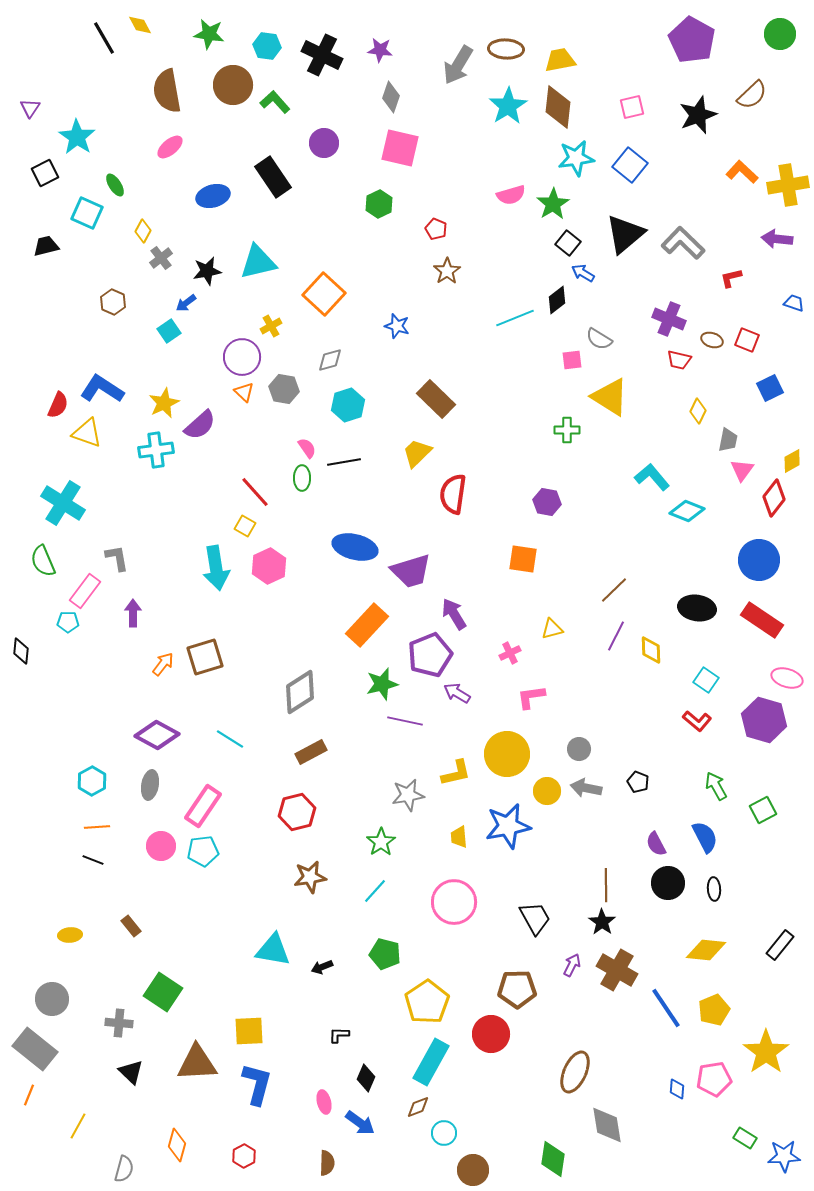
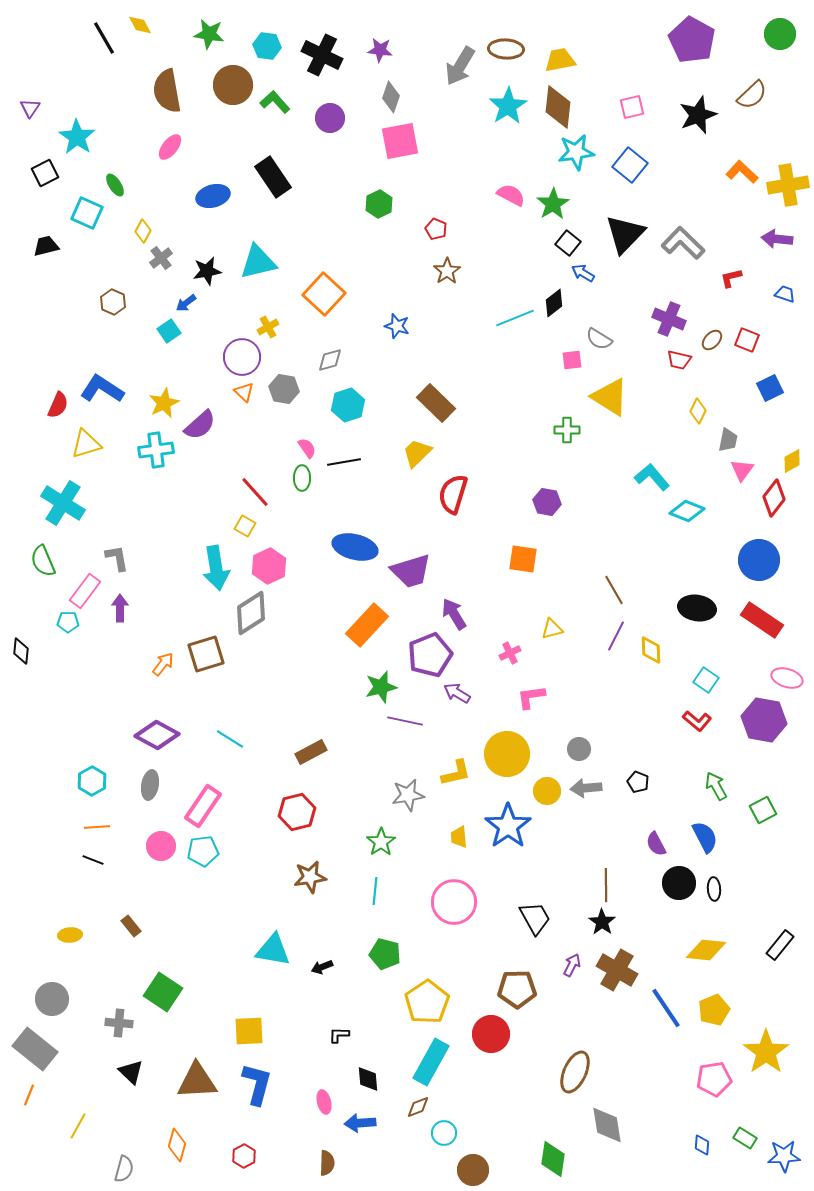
gray arrow at (458, 65): moved 2 px right, 1 px down
purple circle at (324, 143): moved 6 px right, 25 px up
pink ellipse at (170, 147): rotated 12 degrees counterclockwise
pink square at (400, 148): moved 7 px up; rotated 24 degrees counterclockwise
cyan star at (576, 158): moved 6 px up
pink semicircle at (511, 195): rotated 136 degrees counterclockwise
black triangle at (625, 234): rotated 6 degrees counterclockwise
black diamond at (557, 300): moved 3 px left, 3 px down
blue trapezoid at (794, 303): moved 9 px left, 9 px up
yellow cross at (271, 326): moved 3 px left, 1 px down
brown ellipse at (712, 340): rotated 65 degrees counterclockwise
brown rectangle at (436, 399): moved 4 px down
yellow triangle at (87, 433): moved 1 px left, 11 px down; rotated 36 degrees counterclockwise
red semicircle at (453, 494): rotated 9 degrees clockwise
brown line at (614, 590): rotated 76 degrees counterclockwise
purple arrow at (133, 613): moved 13 px left, 5 px up
brown square at (205, 657): moved 1 px right, 3 px up
green star at (382, 684): moved 1 px left, 3 px down
gray diamond at (300, 692): moved 49 px left, 79 px up
purple hexagon at (764, 720): rotated 6 degrees counterclockwise
gray arrow at (586, 788): rotated 16 degrees counterclockwise
blue star at (508, 826): rotated 24 degrees counterclockwise
black circle at (668, 883): moved 11 px right
cyan line at (375, 891): rotated 36 degrees counterclockwise
brown triangle at (197, 1063): moved 18 px down
black diamond at (366, 1078): moved 2 px right, 1 px down; rotated 28 degrees counterclockwise
blue diamond at (677, 1089): moved 25 px right, 56 px down
blue arrow at (360, 1123): rotated 140 degrees clockwise
